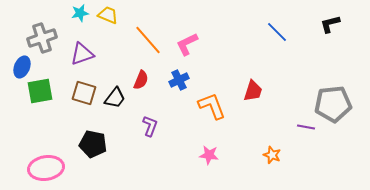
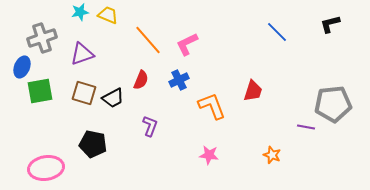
cyan star: moved 1 px up
black trapezoid: moved 2 px left; rotated 25 degrees clockwise
